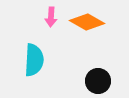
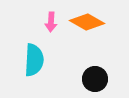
pink arrow: moved 5 px down
black circle: moved 3 px left, 2 px up
